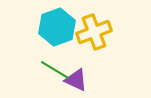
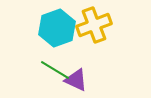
cyan hexagon: moved 1 px down
yellow cross: moved 7 px up
